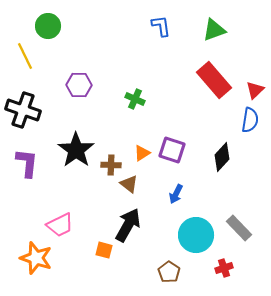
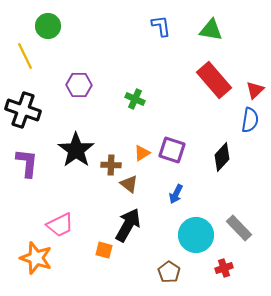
green triangle: moved 3 px left; rotated 30 degrees clockwise
